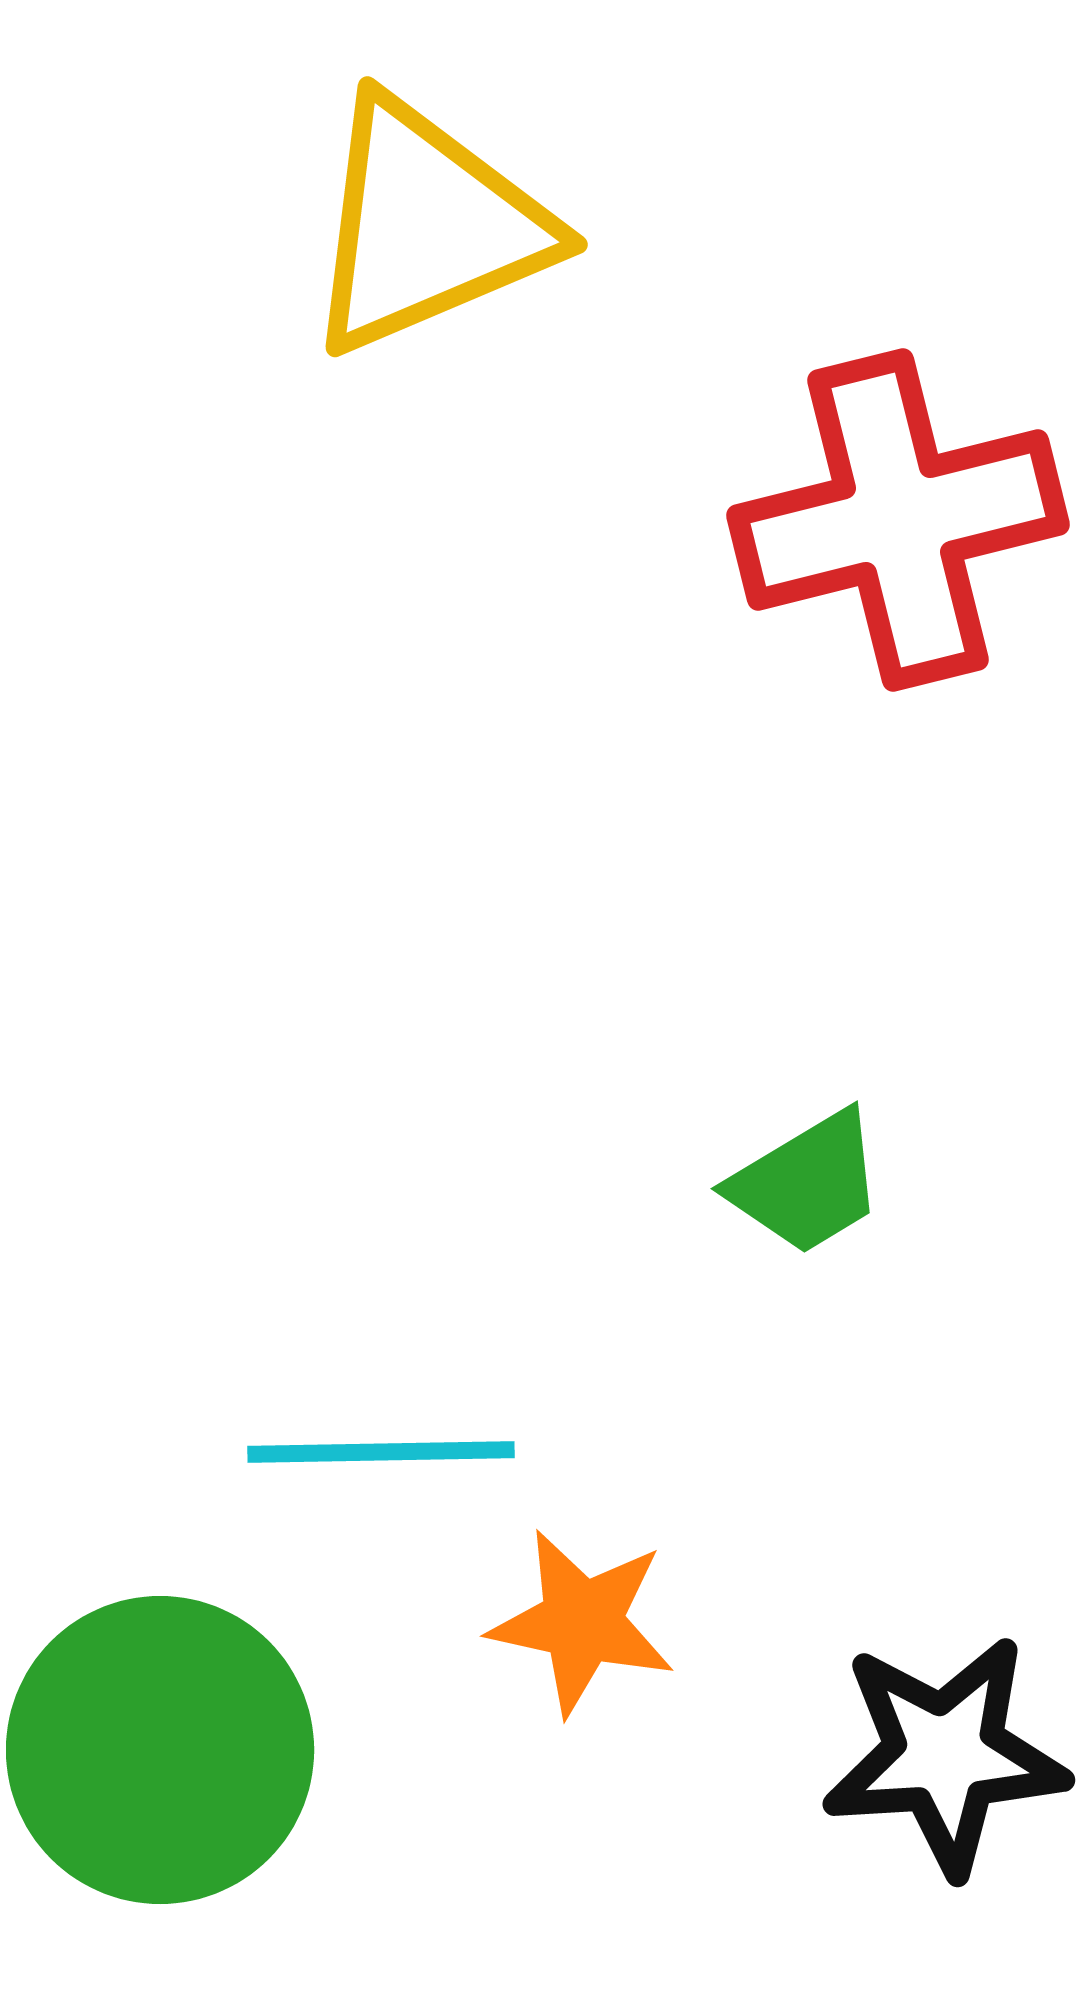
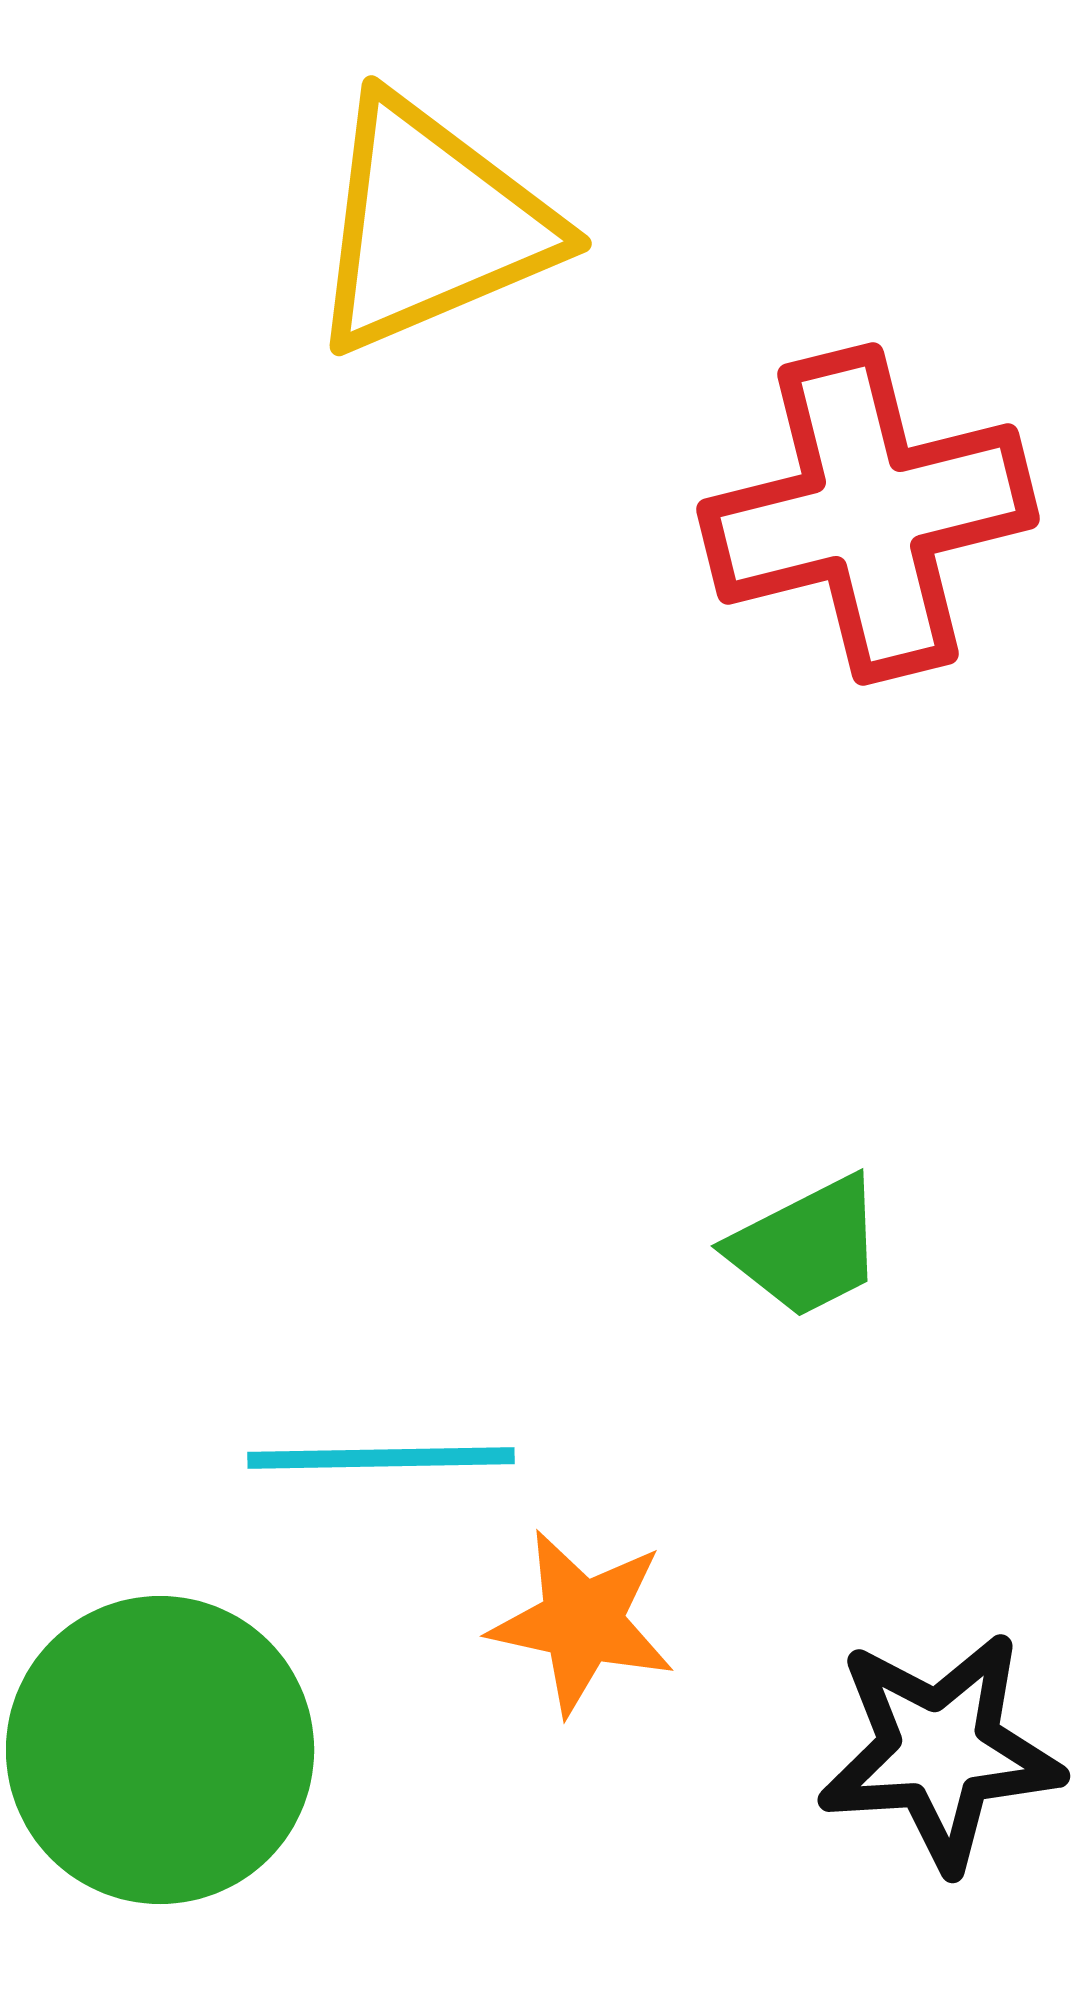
yellow triangle: moved 4 px right, 1 px up
red cross: moved 30 px left, 6 px up
green trapezoid: moved 64 px down; rotated 4 degrees clockwise
cyan line: moved 6 px down
black star: moved 5 px left, 4 px up
